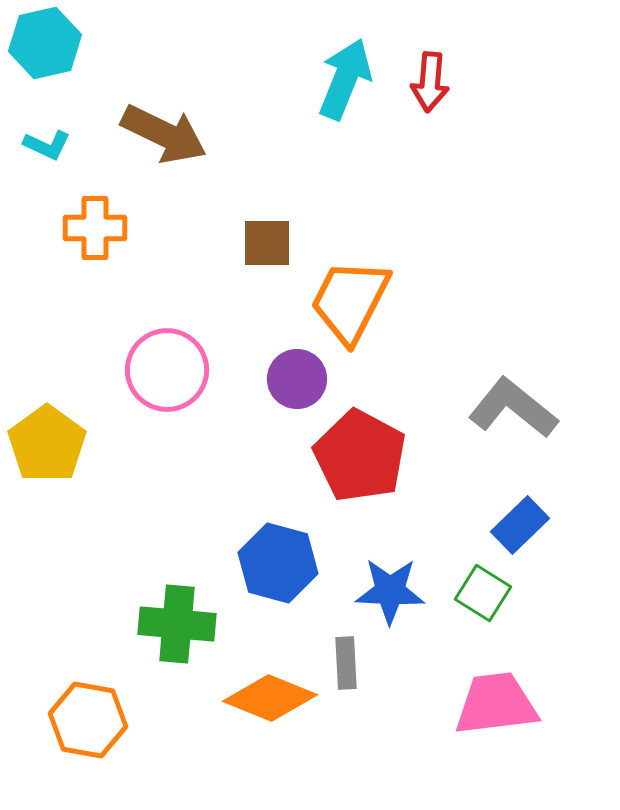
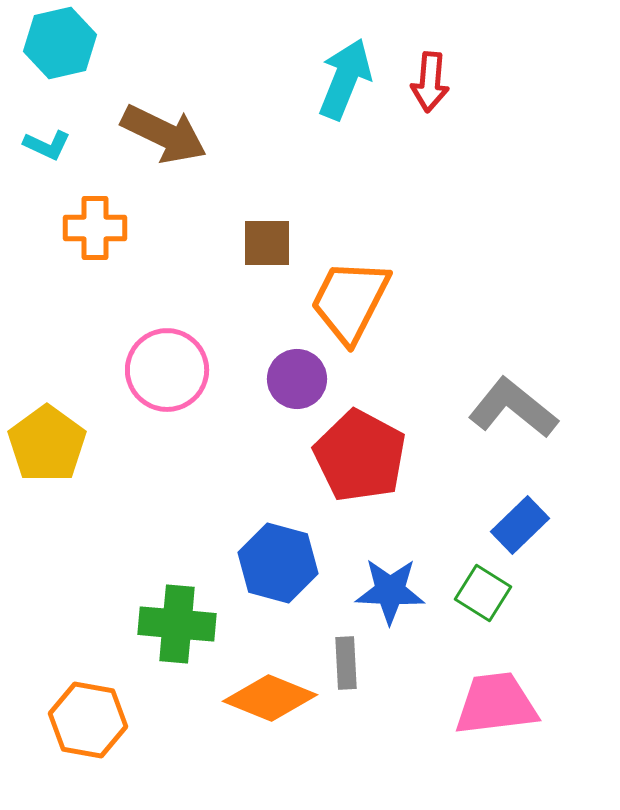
cyan hexagon: moved 15 px right
